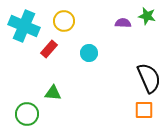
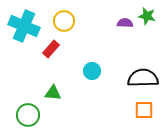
purple semicircle: moved 2 px right
red rectangle: moved 2 px right
cyan circle: moved 3 px right, 18 px down
black semicircle: moved 6 px left; rotated 68 degrees counterclockwise
green circle: moved 1 px right, 1 px down
